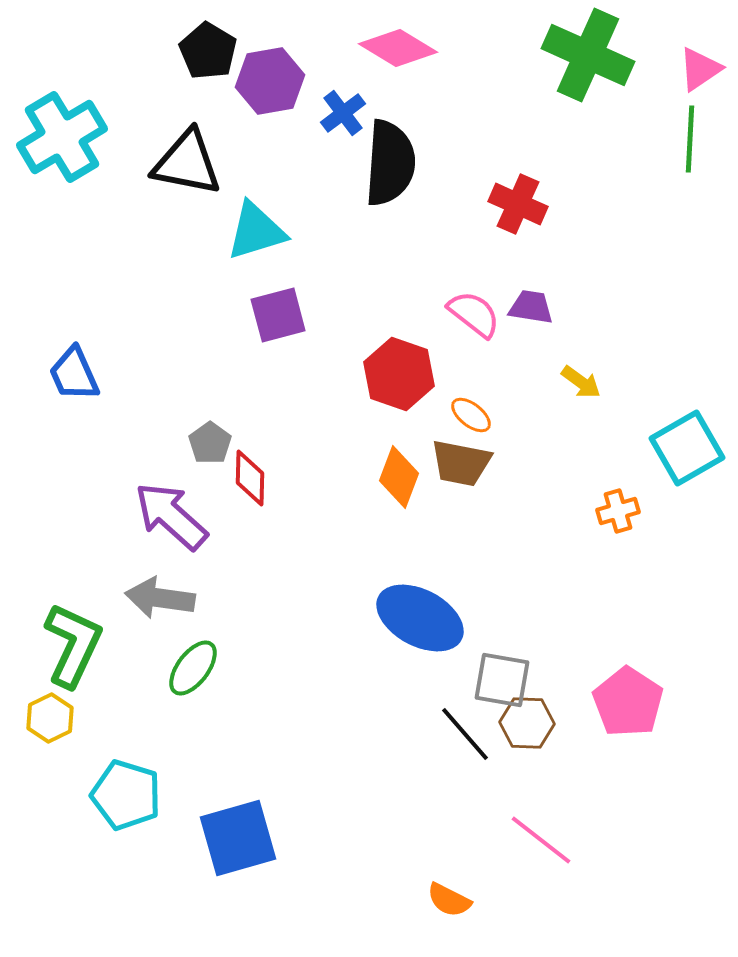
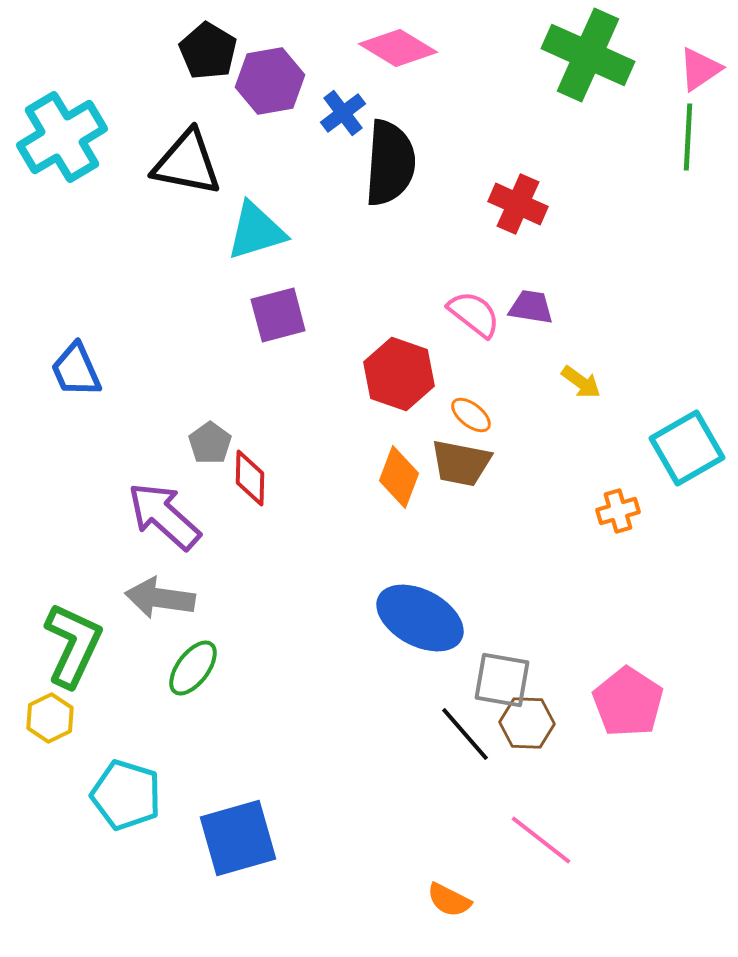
green line: moved 2 px left, 2 px up
blue trapezoid: moved 2 px right, 4 px up
purple arrow: moved 7 px left
